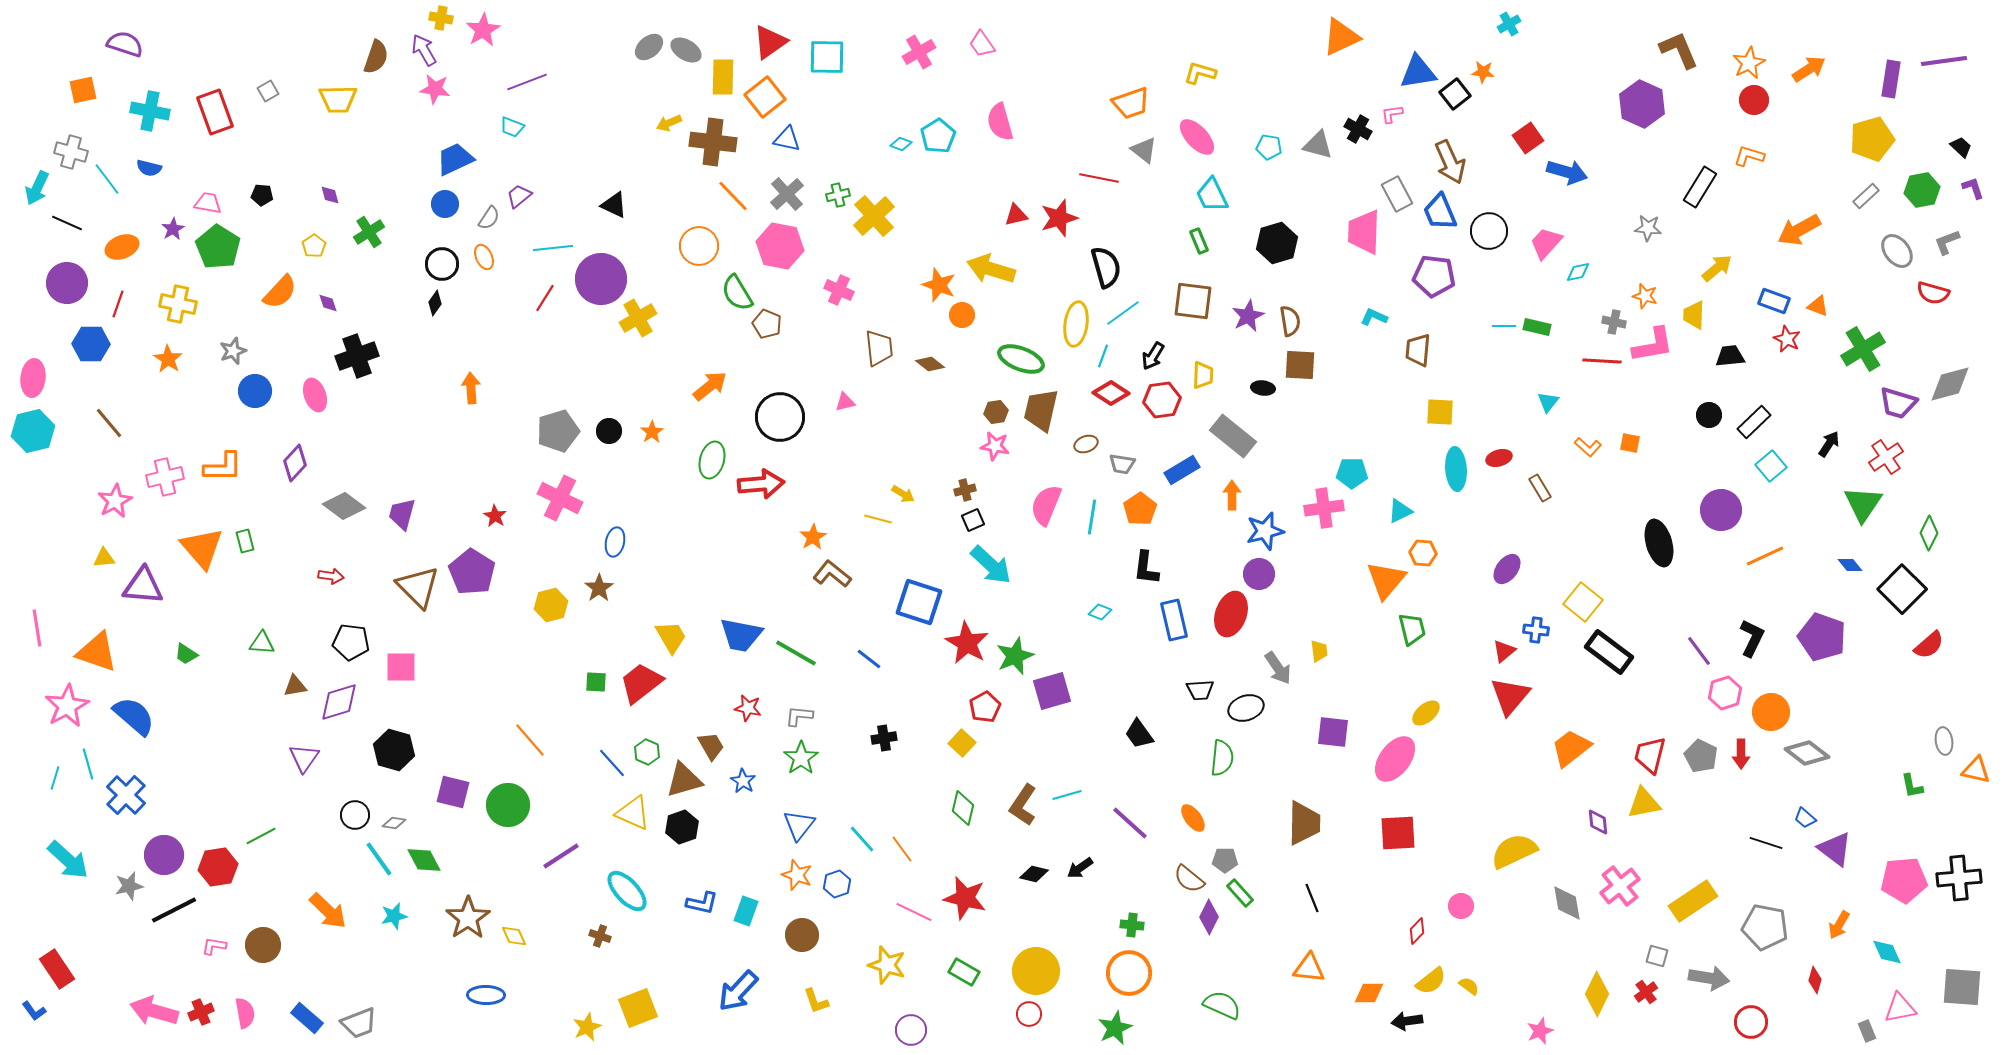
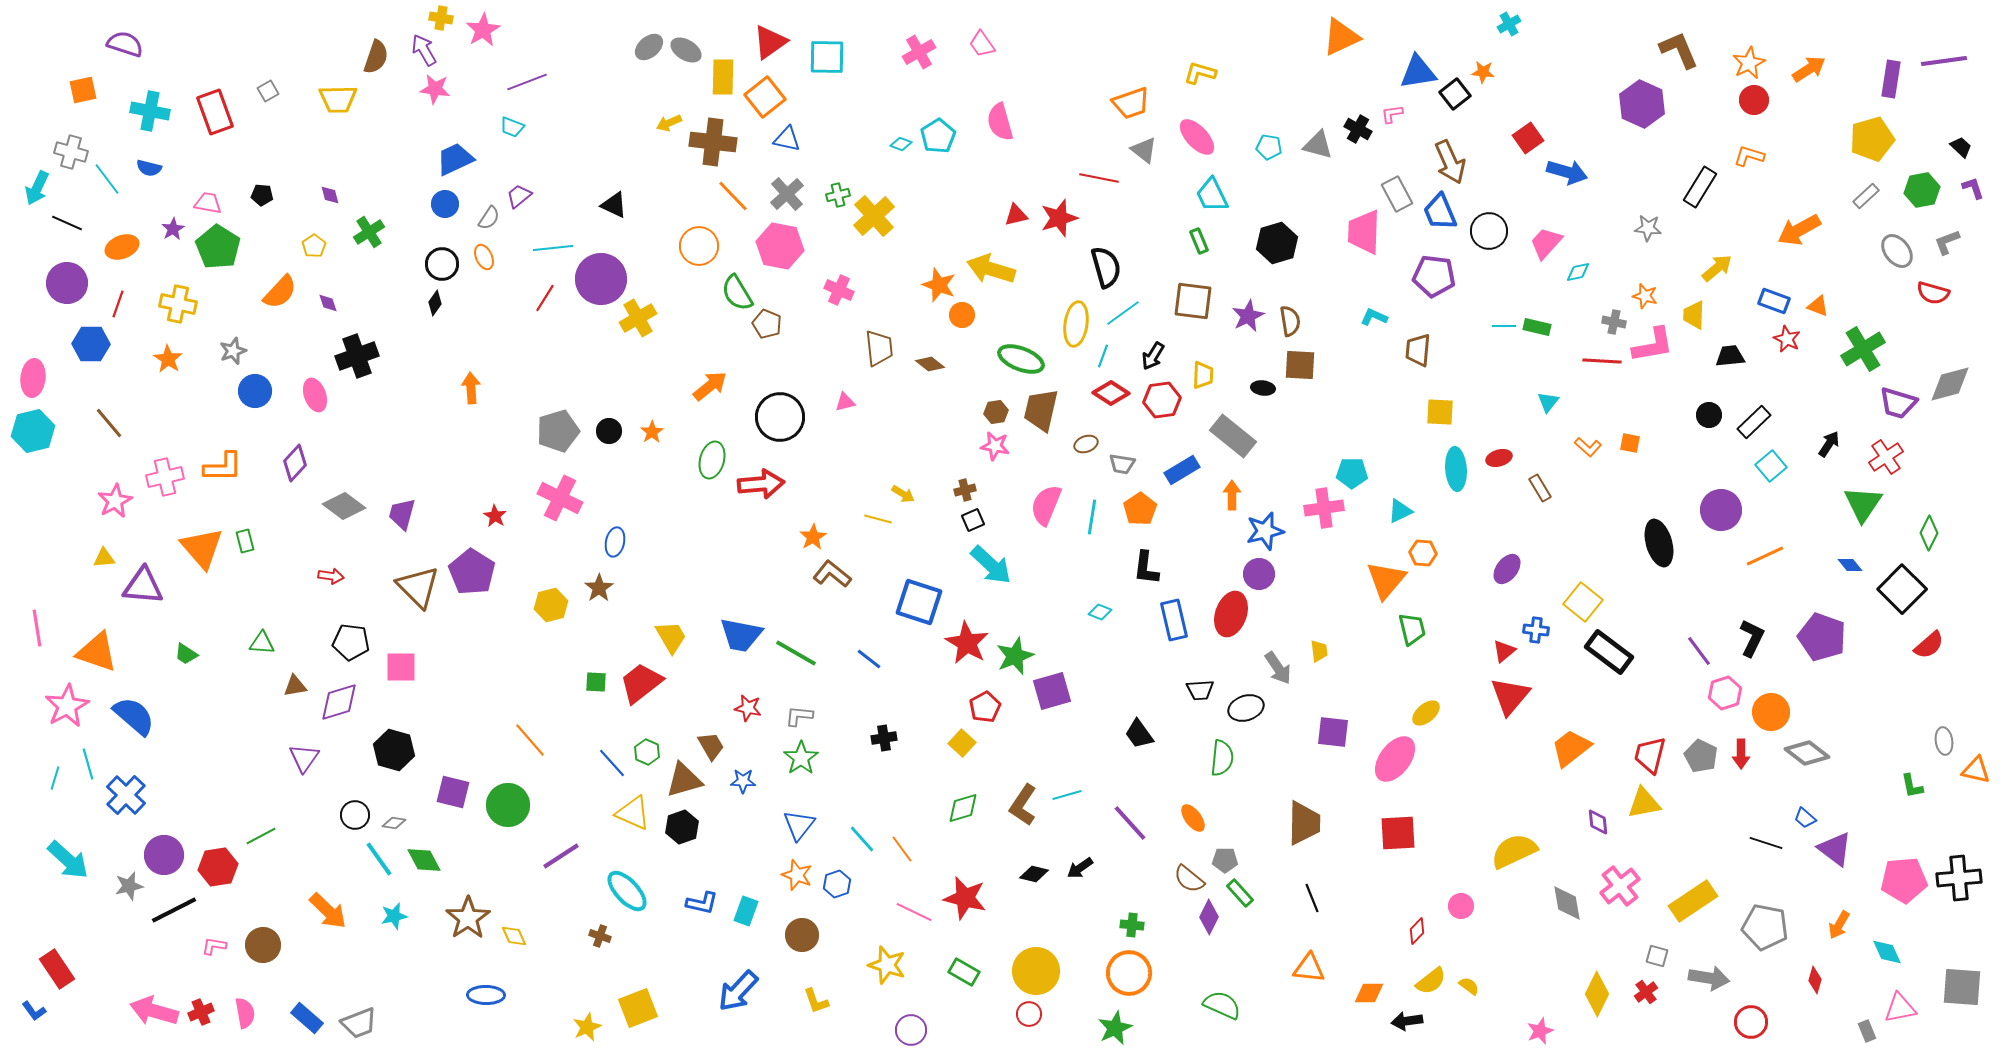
blue star at (743, 781): rotated 30 degrees counterclockwise
green diamond at (963, 808): rotated 60 degrees clockwise
purple line at (1130, 823): rotated 6 degrees clockwise
